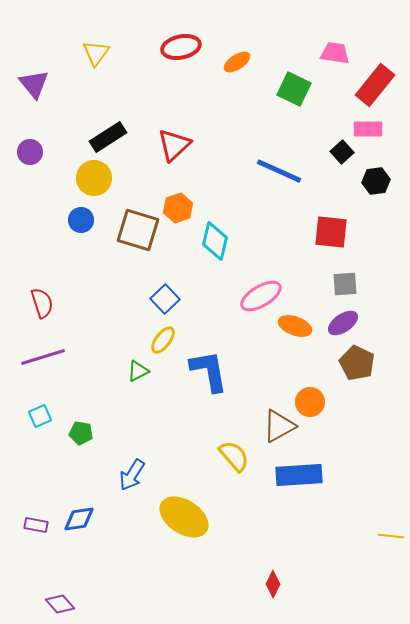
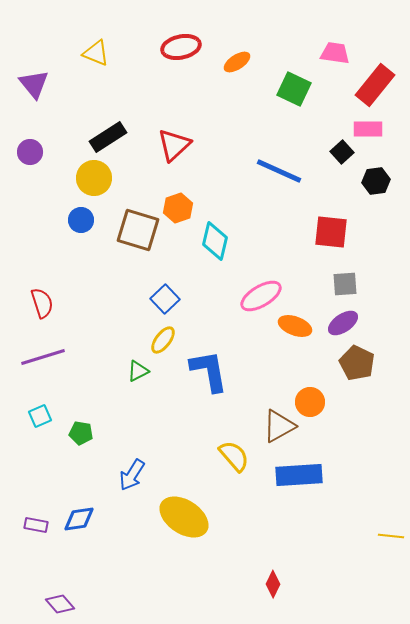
yellow triangle at (96, 53): rotated 44 degrees counterclockwise
